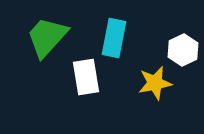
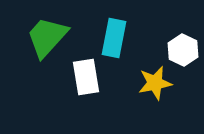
white hexagon: rotated 8 degrees counterclockwise
